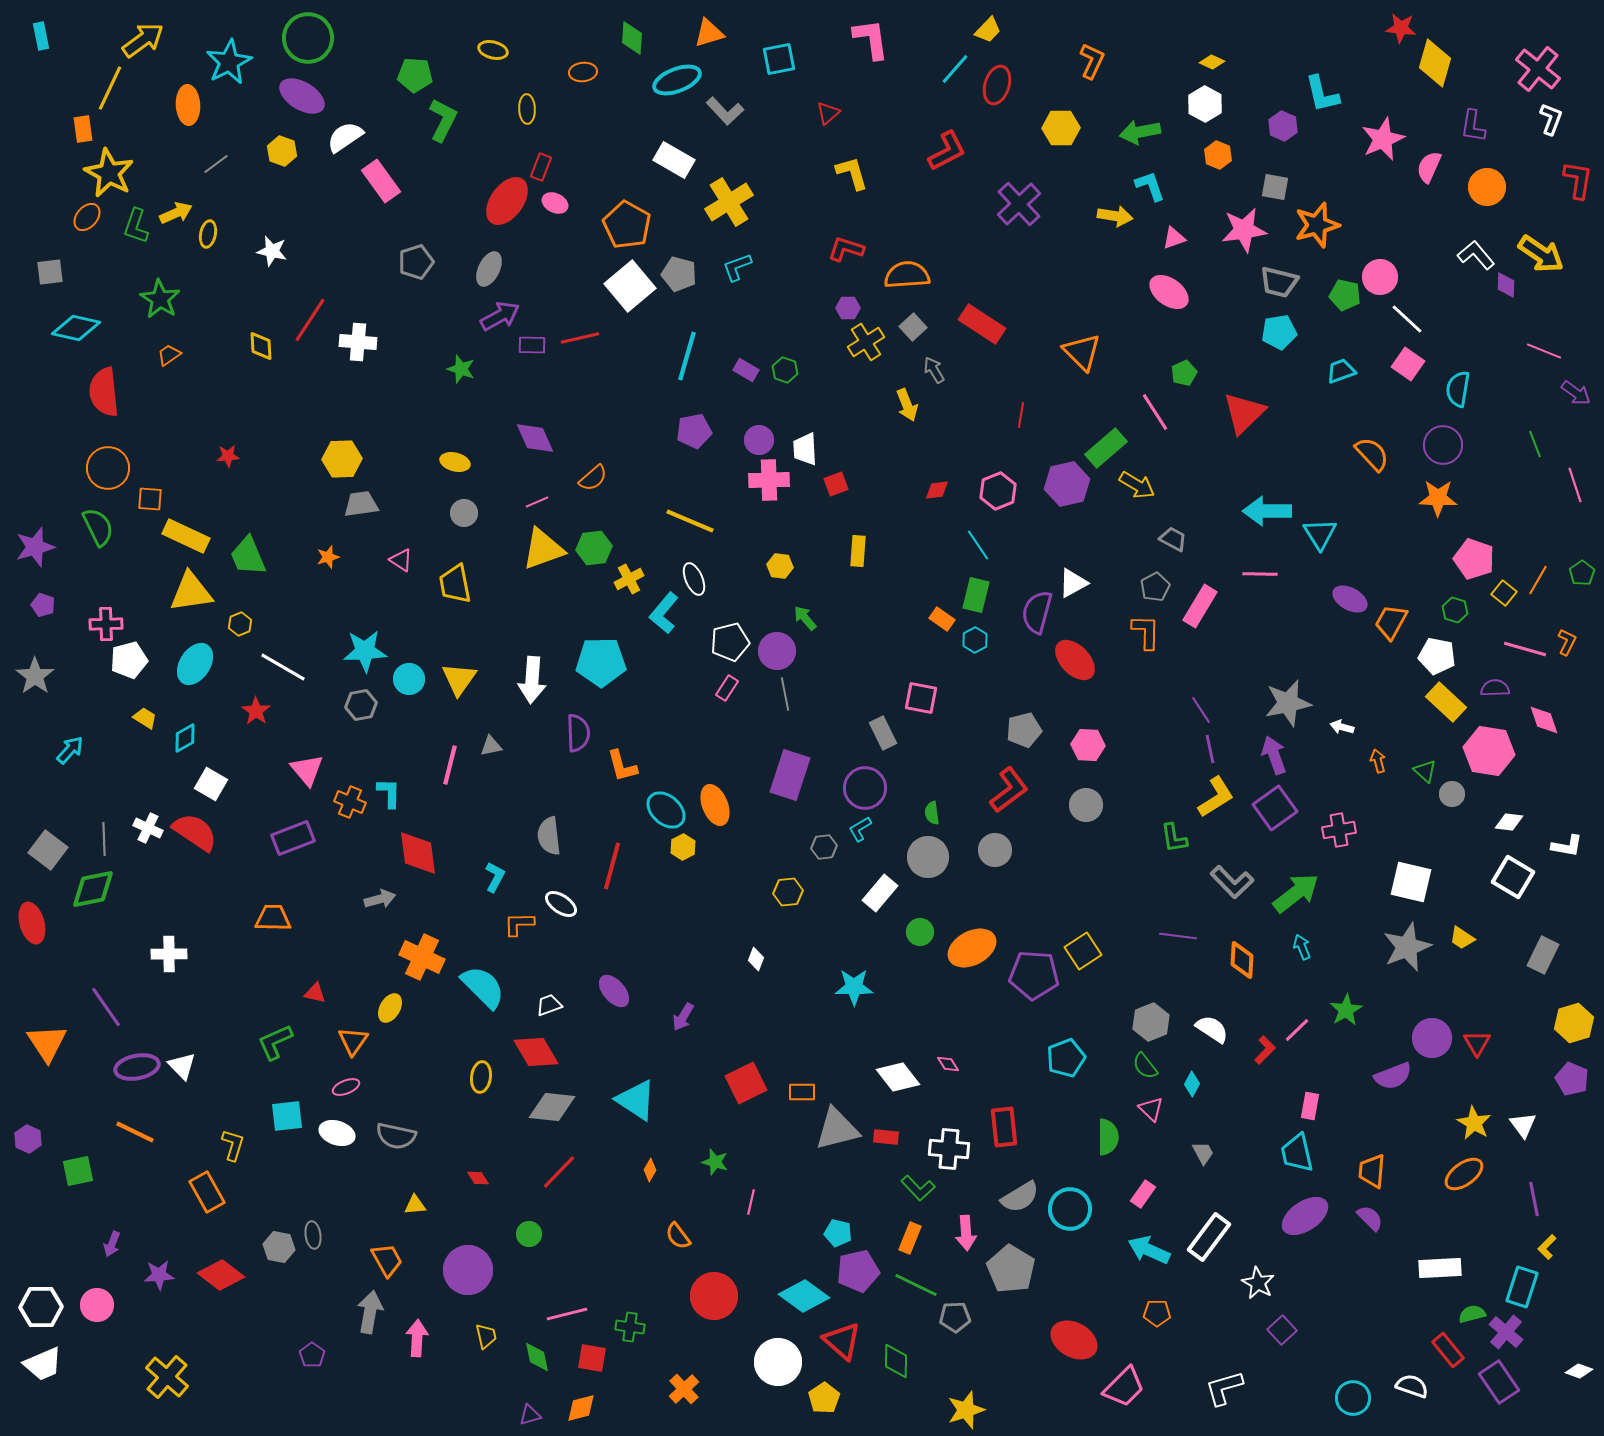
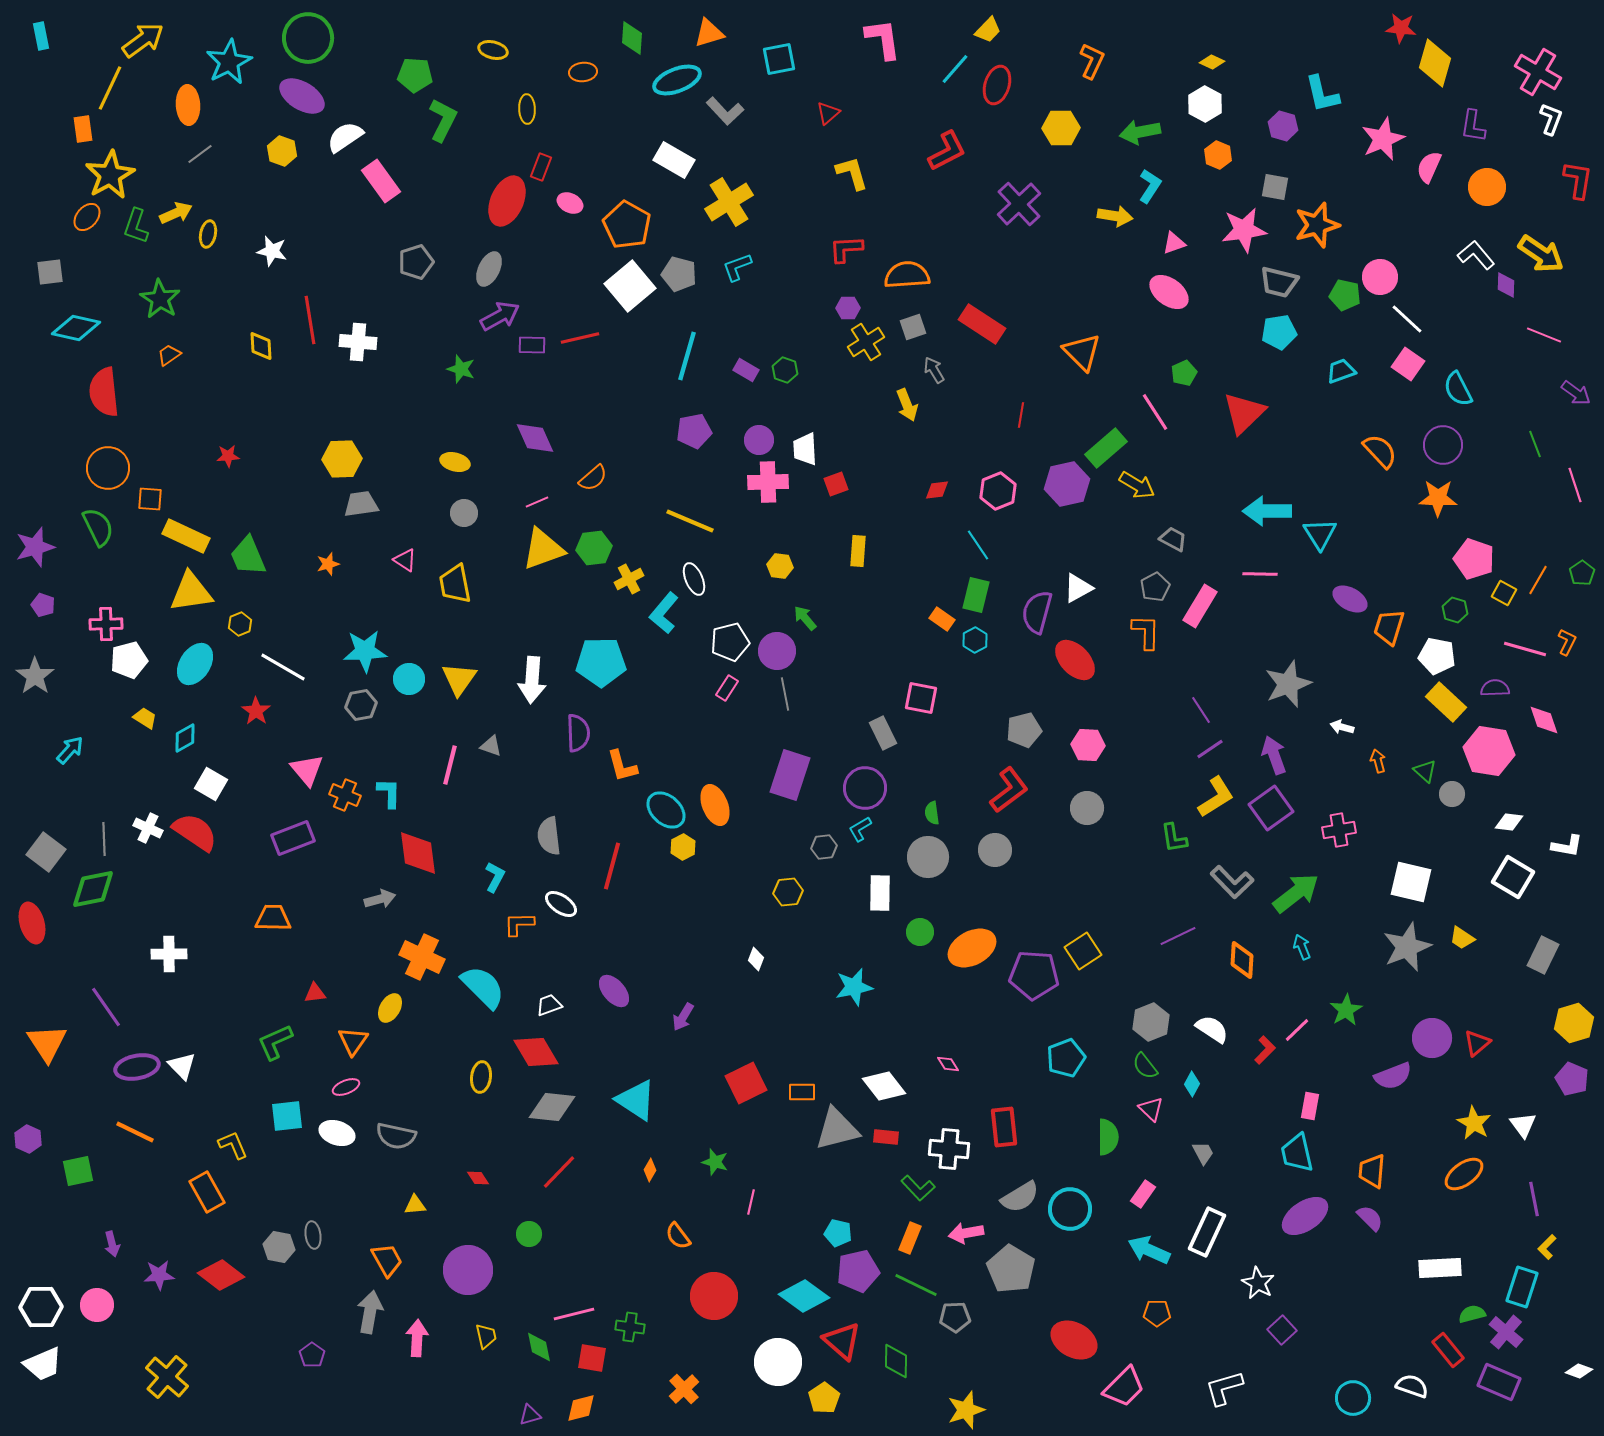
pink L-shape at (871, 39): moved 12 px right
pink cross at (1538, 69): moved 3 px down; rotated 9 degrees counterclockwise
purple hexagon at (1283, 126): rotated 8 degrees counterclockwise
gray line at (216, 164): moved 16 px left, 10 px up
yellow star at (109, 173): moved 1 px right, 2 px down; rotated 15 degrees clockwise
cyan L-shape at (1150, 186): rotated 52 degrees clockwise
red ellipse at (507, 201): rotated 12 degrees counterclockwise
pink ellipse at (555, 203): moved 15 px right
pink triangle at (1174, 238): moved 5 px down
red L-shape at (846, 249): rotated 21 degrees counterclockwise
red line at (310, 320): rotated 42 degrees counterclockwise
gray square at (913, 327): rotated 24 degrees clockwise
pink line at (1544, 351): moved 16 px up
cyan semicircle at (1458, 389): rotated 36 degrees counterclockwise
orange semicircle at (1372, 454): moved 8 px right, 3 px up
pink cross at (769, 480): moved 1 px left, 2 px down
orange star at (328, 557): moved 7 px down
pink triangle at (401, 560): moved 4 px right
white triangle at (1073, 583): moved 5 px right, 5 px down
yellow square at (1504, 593): rotated 10 degrees counterclockwise
orange trapezoid at (1391, 622): moved 2 px left, 5 px down; rotated 12 degrees counterclockwise
gray star at (1288, 703): moved 19 px up; rotated 9 degrees counterclockwise
gray triangle at (491, 746): rotated 30 degrees clockwise
purple line at (1210, 749): rotated 68 degrees clockwise
orange cross at (350, 802): moved 5 px left, 7 px up
gray circle at (1086, 805): moved 1 px right, 3 px down
purple square at (1275, 808): moved 4 px left
gray square at (48, 850): moved 2 px left, 2 px down
white rectangle at (880, 893): rotated 39 degrees counterclockwise
purple line at (1178, 936): rotated 33 degrees counterclockwise
cyan star at (854, 987): rotated 12 degrees counterclockwise
red triangle at (315, 993): rotated 20 degrees counterclockwise
red triangle at (1477, 1043): rotated 20 degrees clockwise
white diamond at (898, 1077): moved 14 px left, 9 px down
yellow L-shape at (233, 1145): rotated 40 degrees counterclockwise
pink arrow at (966, 1233): rotated 84 degrees clockwise
white rectangle at (1209, 1237): moved 2 px left, 5 px up; rotated 12 degrees counterclockwise
purple arrow at (112, 1244): rotated 35 degrees counterclockwise
pink line at (567, 1314): moved 7 px right
green diamond at (537, 1357): moved 2 px right, 10 px up
purple rectangle at (1499, 1382): rotated 33 degrees counterclockwise
